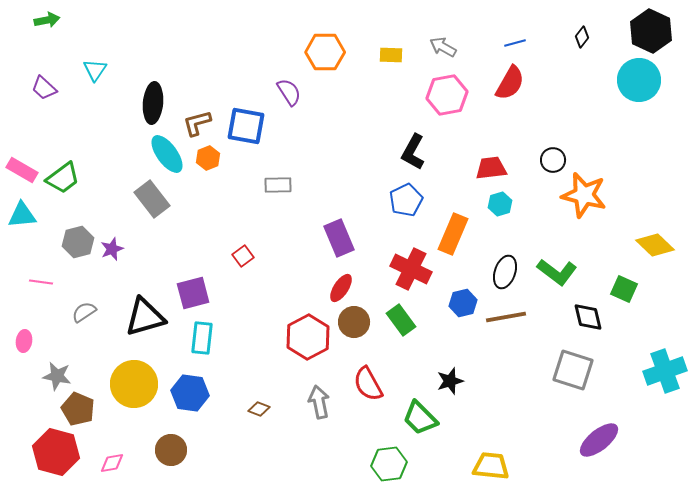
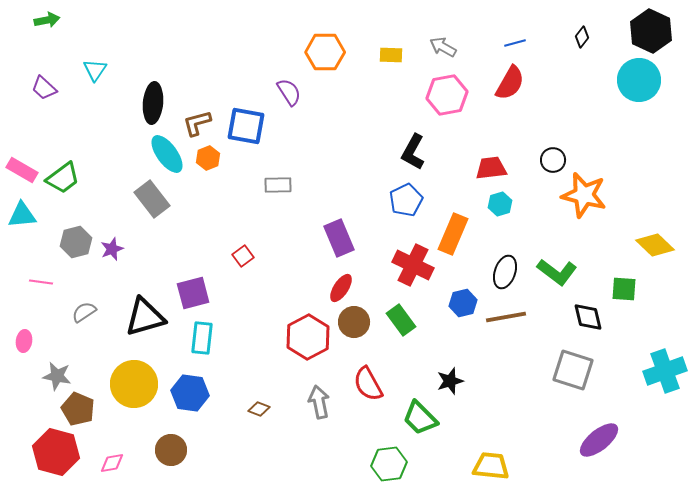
gray hexagon at (78, 242): moved 2 px left
red cross at (411, 269): moved 2 px right, 4 px up
green square at (624, 289): rotated 20 degrees counterclockwise
